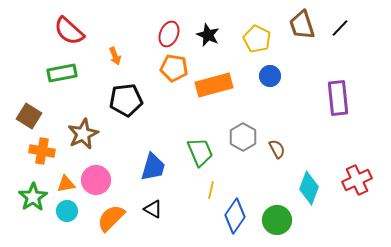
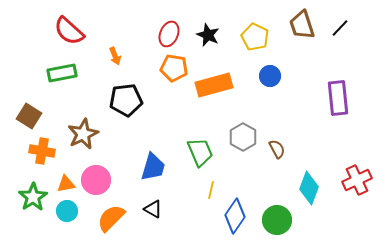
yellow pentagon: moved 2 px left, 2 px up
